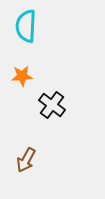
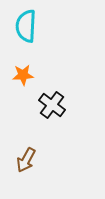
orange star: moved 1 px right, 1 px up
